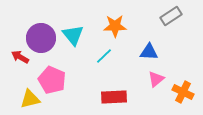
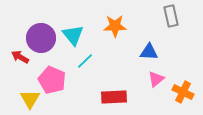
gray rectangle: rotated 70 degrees counterclockwise
cyan line: moved 19 px left, 5 px down
yellow triangle: rotated 45 degrees counterclockwise
